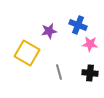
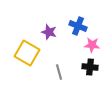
blue cross: moved 1 px down
purple star: moved 1 px down; rotated 28 degrees clockwise
pink star: moved 2 px right, 1 px down
black cross: moved 6 px up
